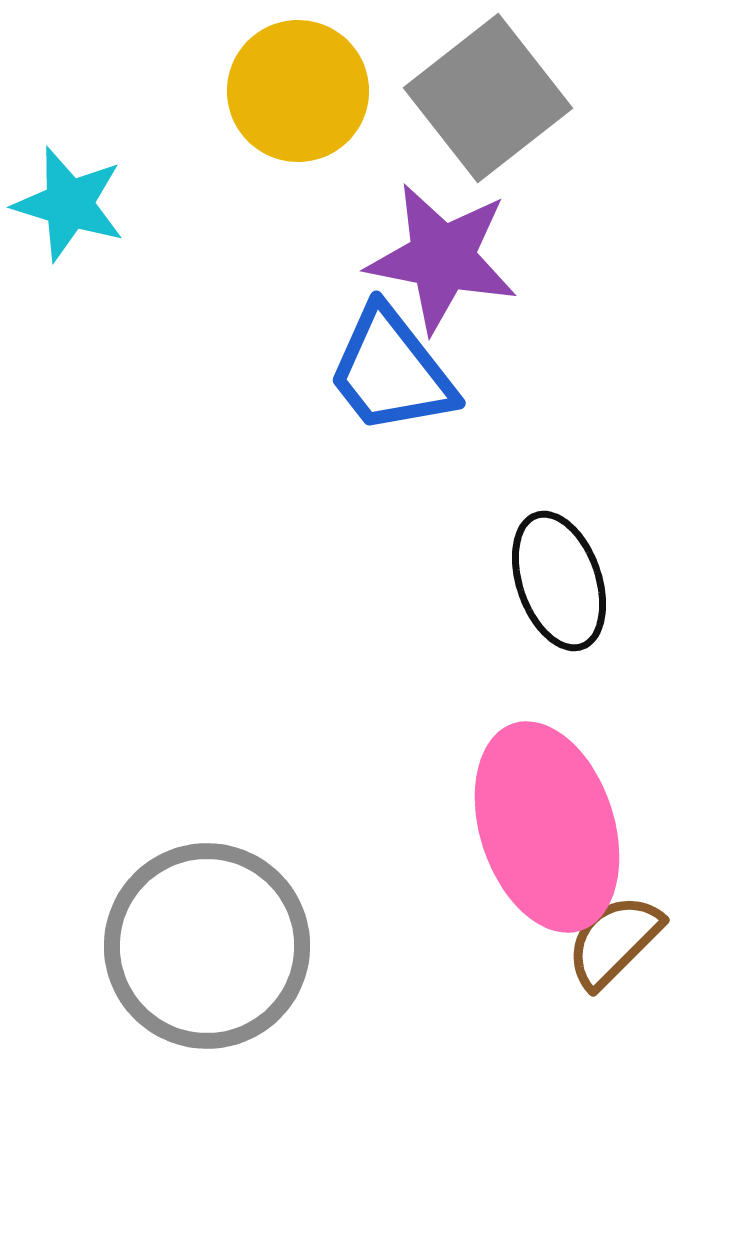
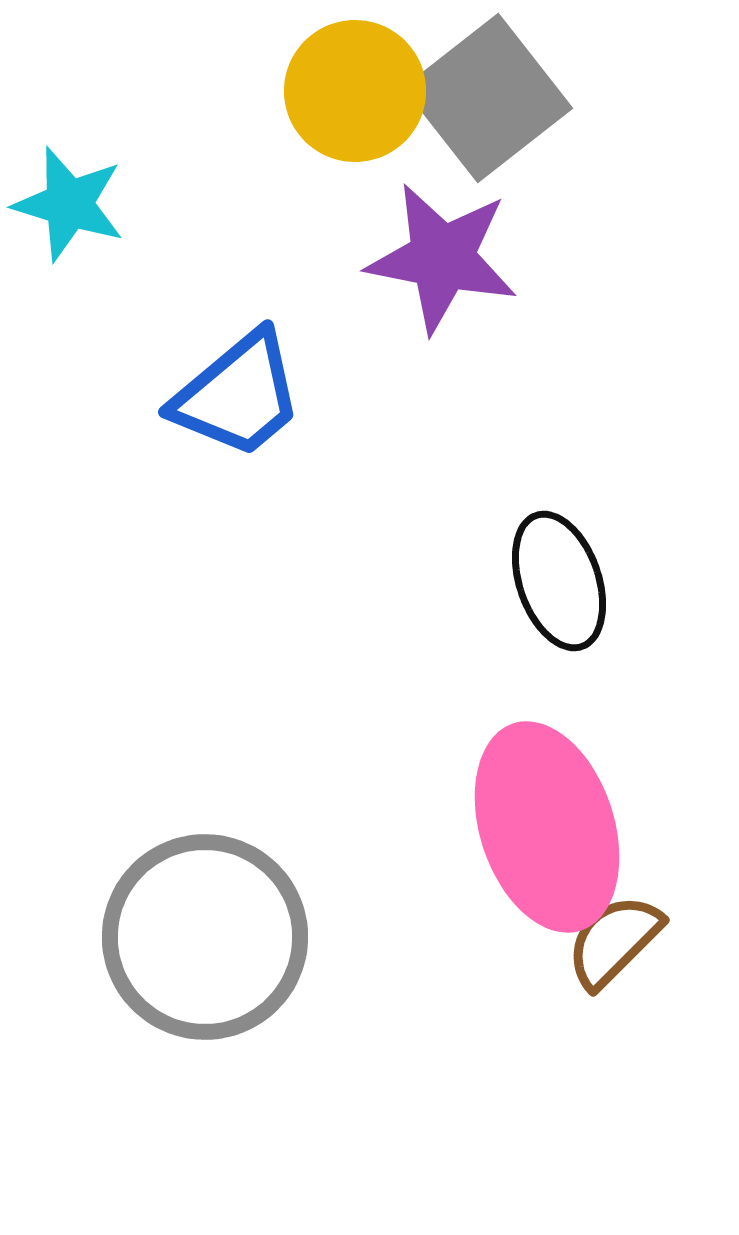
yellow circle: moved 57 px right
blue trapezoid: moved 153 px left, 24 px down; rotated 92 degrees counterclockwise
gray circle: moved 2 px left, 9 px up
